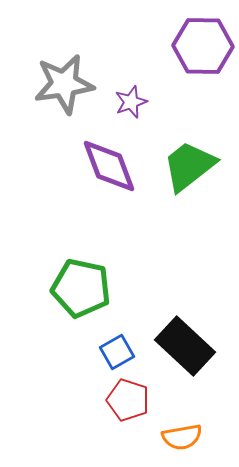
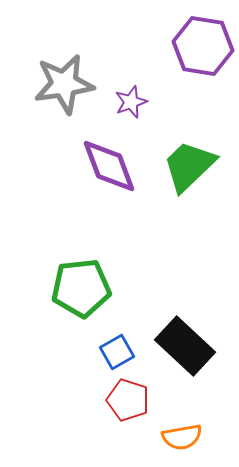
purple hexagon: rotated 8 degrees clockwise
green trapezoid: rotated 6 degrees counterclockwise
green pentagon: rotated 18 degrees counterclockwise
